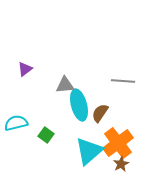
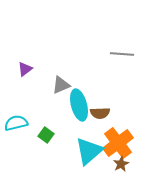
gray line: moved 1 px left, 27 px up
gray triangle: moved 4 px left; rotated 18 degrees counterclockwise
brown semicircle: rotated 126 degrees counterclockwise
